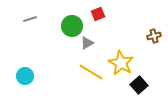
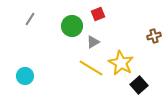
gray line: rotated 40 degrees counterclockwise
gray triangle: moved 6 px right, 1 px up
yellow line: moved 4 px up
